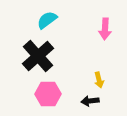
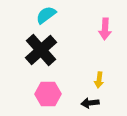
cyan semicircle: moved 1 px left, 5 px up
black cross: moved 3 px right, 6 px up
yellow arrow: rotated 21 degrees clockwise
black arrow: moved 2 px down
